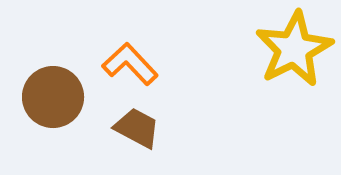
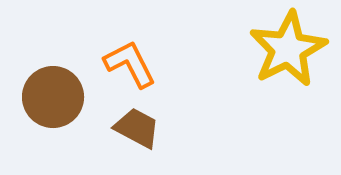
yellow star: moved 6 px left
orange L-shape: rotated 16 degrees clockwise
